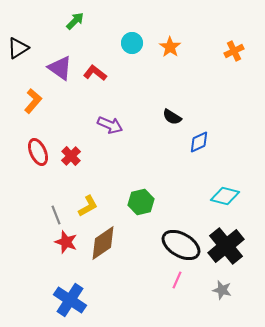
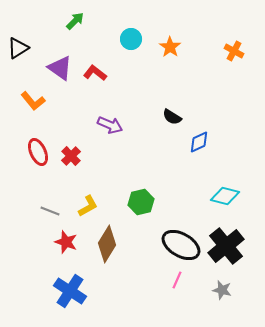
cyan circle: moved 1 px left, 4 px up
orange cross: rotated 36 degrees counterclockwise
orange L-shape: rotated 100 degrees clockwise
gray line: moved 6 px left, 4 px up; rotated 48 degrees counterclockwise
brown diamond: moved 4 px right, 1 px down; rotated 24 degrees counterclockwise
blue cross: moved 9 px up
